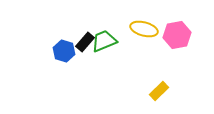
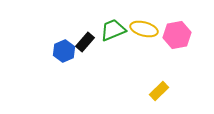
green trapezoid: moved 9 px right, 11 px up
blue hexagon: rotated 20 degrees clockwise
